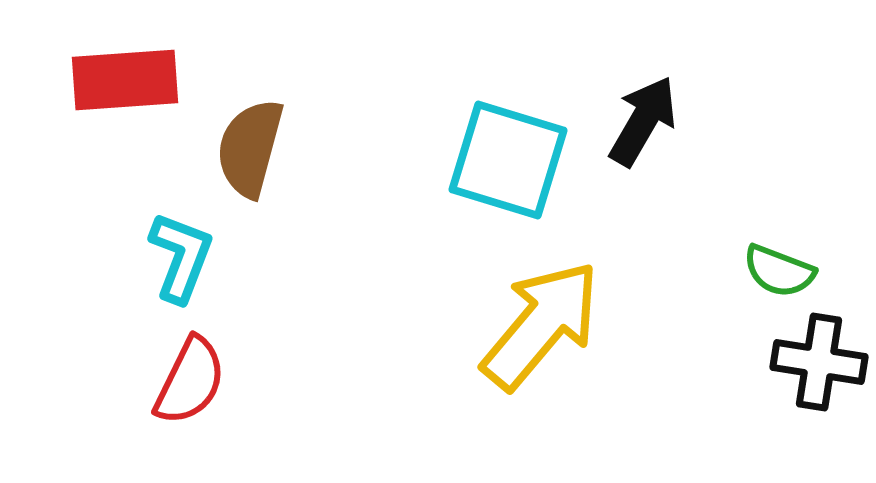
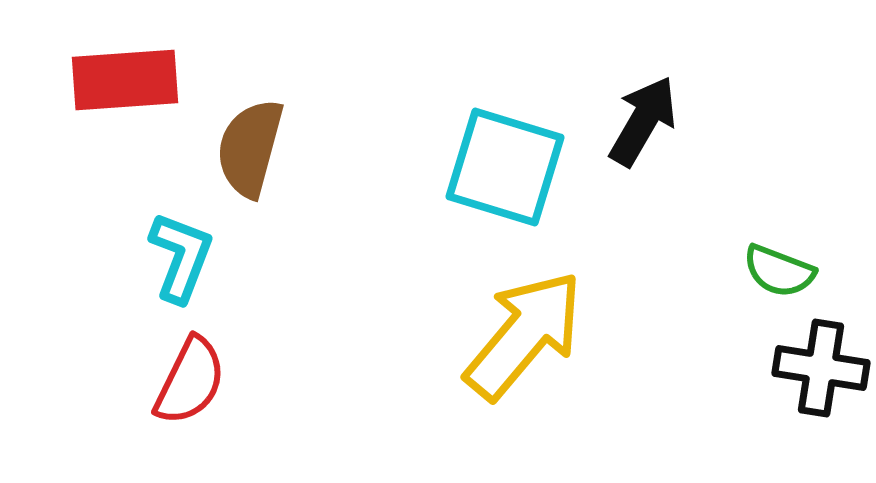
cyan square: moved 3 px left, 7 px down
yellow arrow: moved 17 px left, 10 px down
black cross: moved 2 px right, 6 px down
